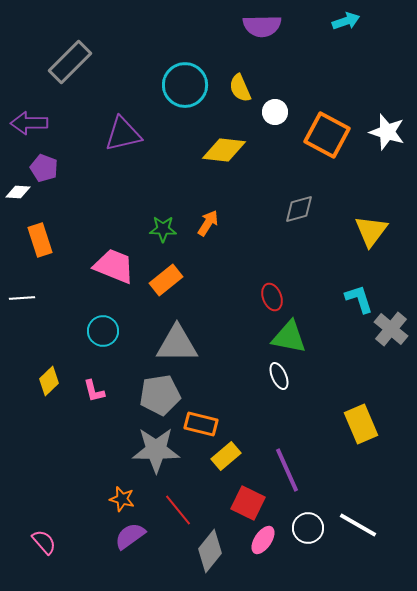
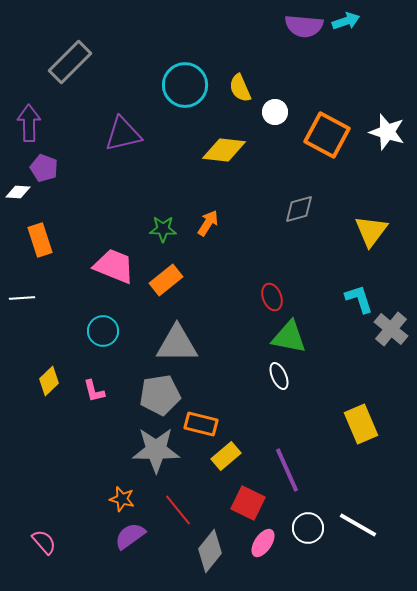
purple semicircle at (262, 26): moved 42 px right; rotated 6 degrees clockwise
purple arrow at (29, 123): rotated 90 degrees clockwise
pink ellipse at (263, 540): moved 3 px down
